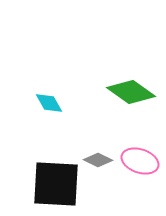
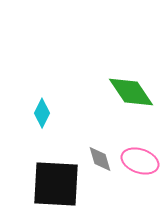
green diamond: rotated 21 degrees clockwise
cyan diamond: moved 7 px left, 10 px down; rotated 56 degrees clockwise
gray diamond: moved 2 px right, 1 px up; rotated 48 degrees clockwise
